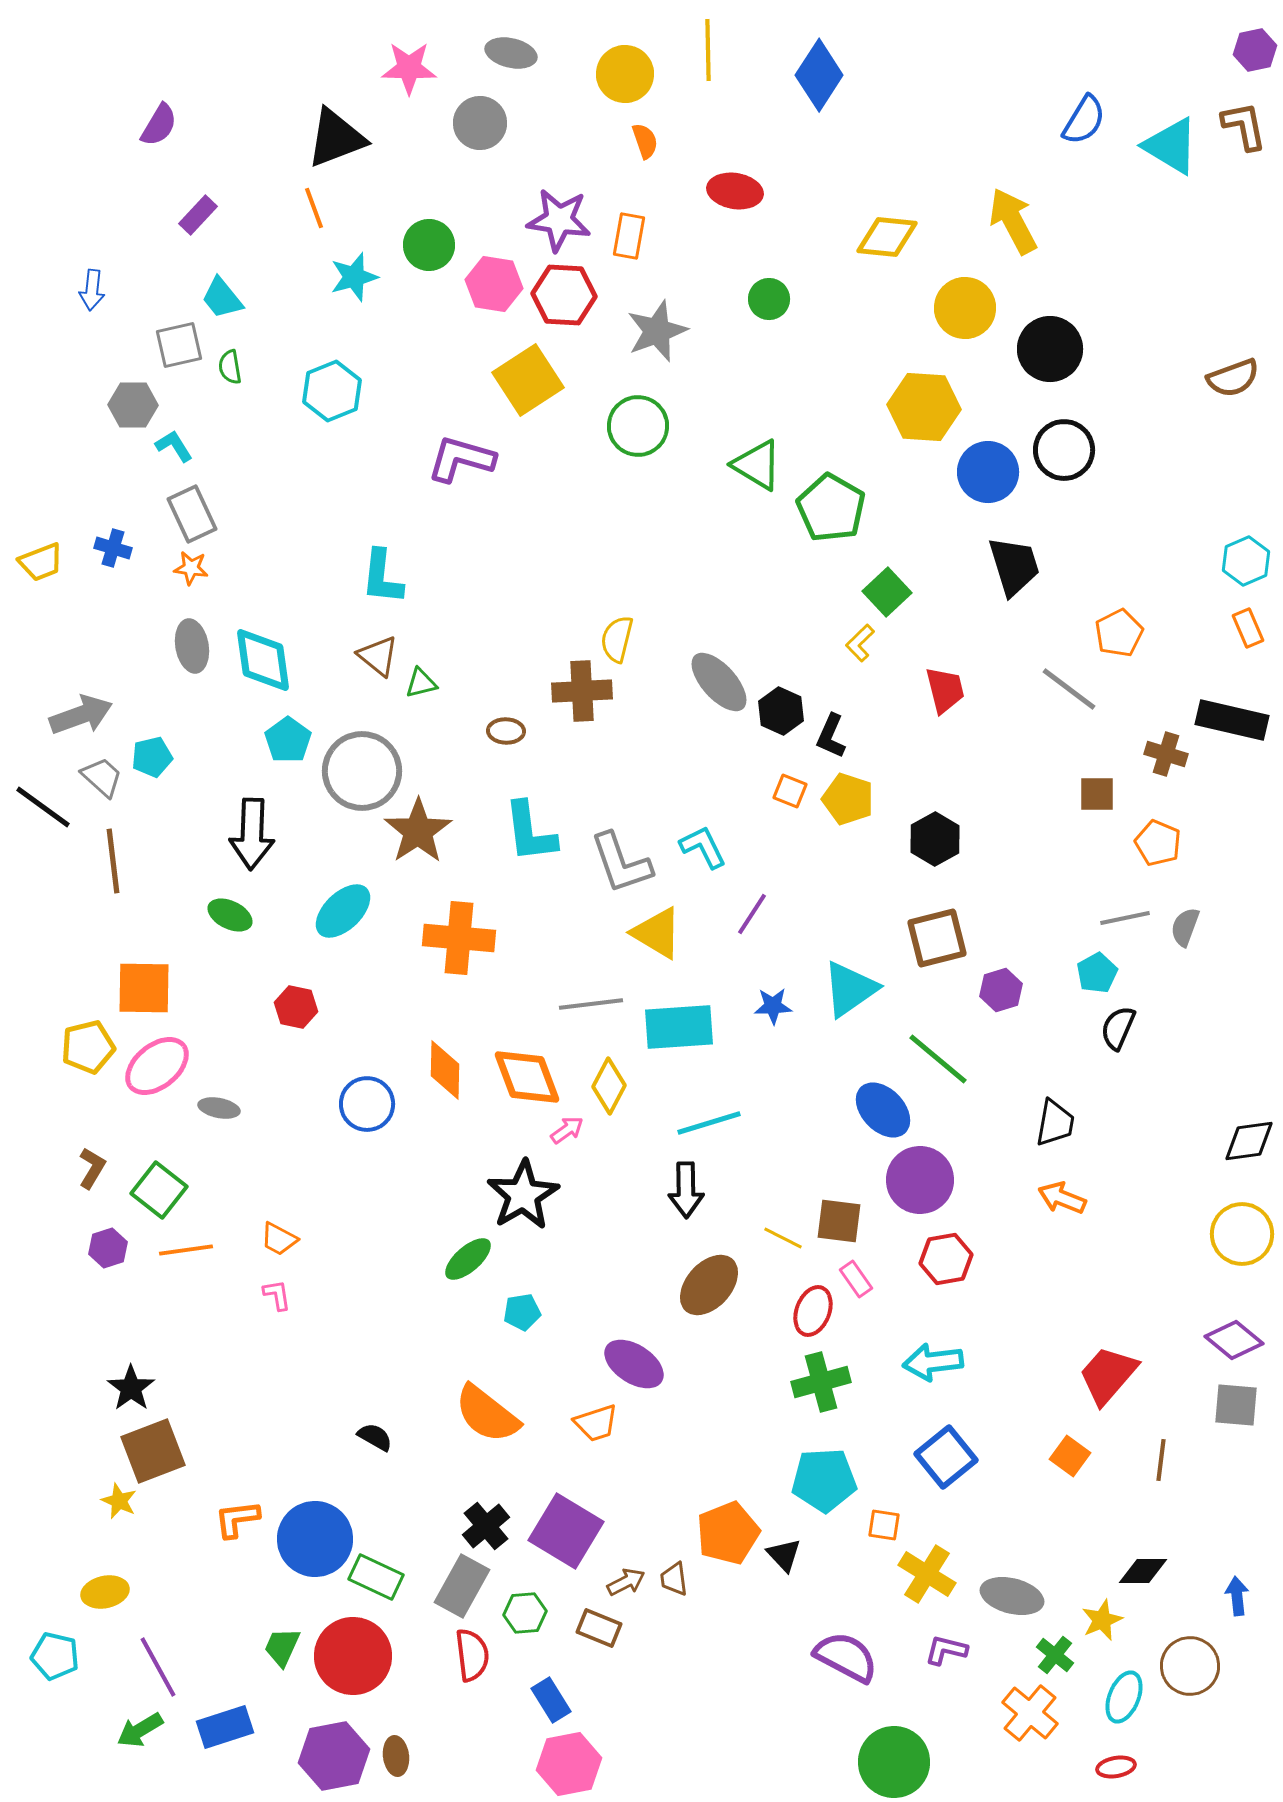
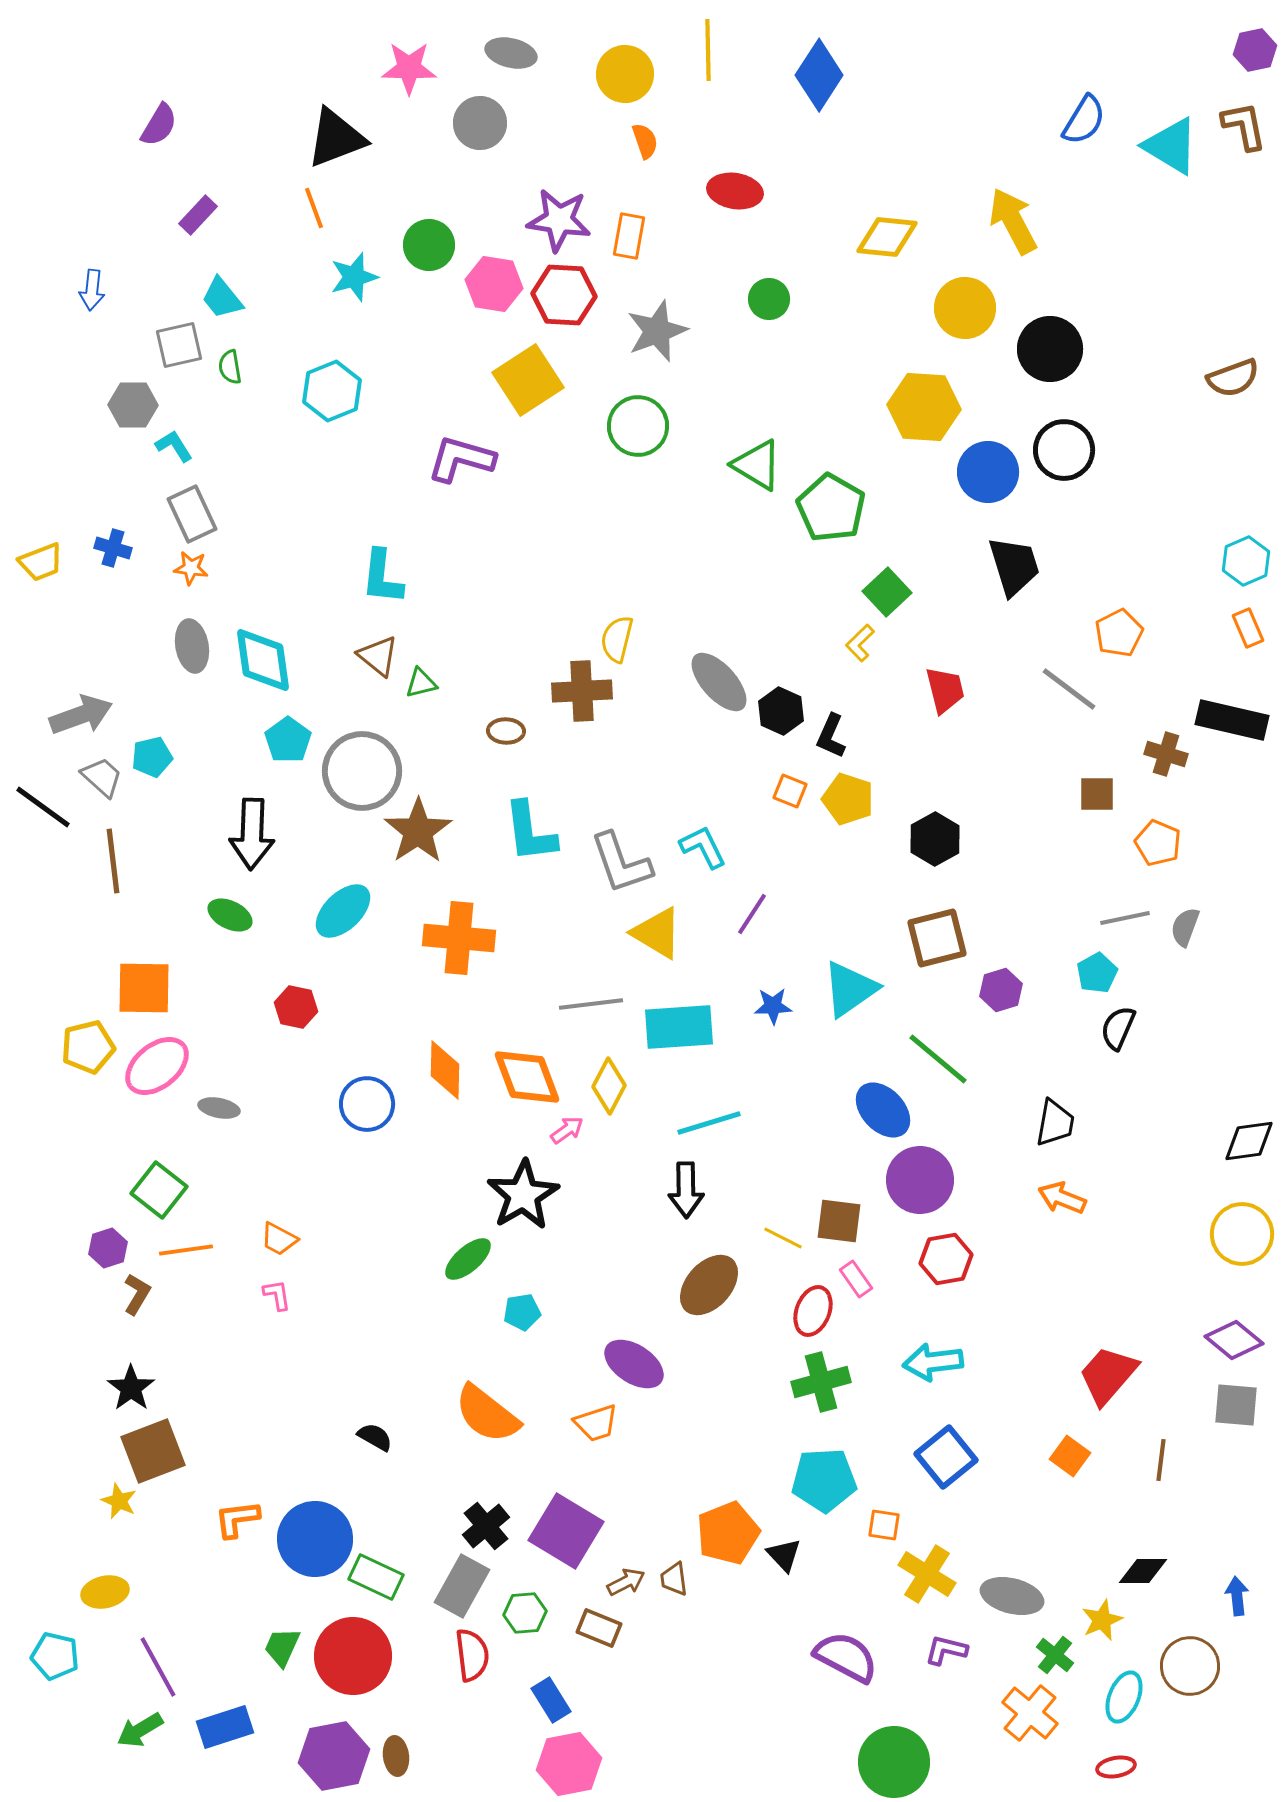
brown L-shape at (92, 1168): moved 45 px right, 126 px down
